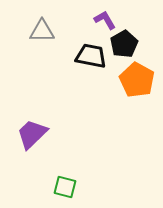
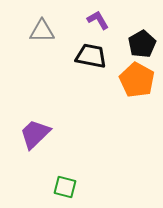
purple L-shape: moved 7 px left
black pentagon: moved 18 px right
purple trapezoid: moved 3 px right
